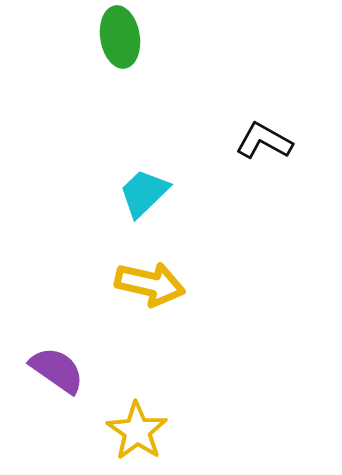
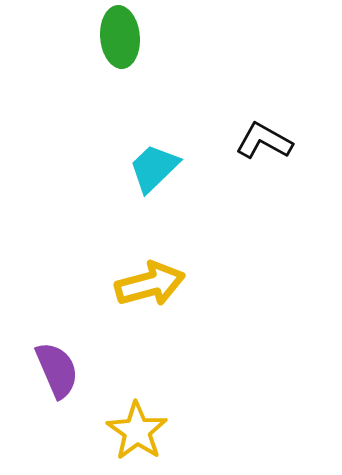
green ellipse: rotated 4 degrees clockwise
cyan trapezoid: moved 10 px right, 25 px up
yellow arrow: rotated 28 degrees counterclockwise
purple semicircle: rotated 32 degrees clockwise
